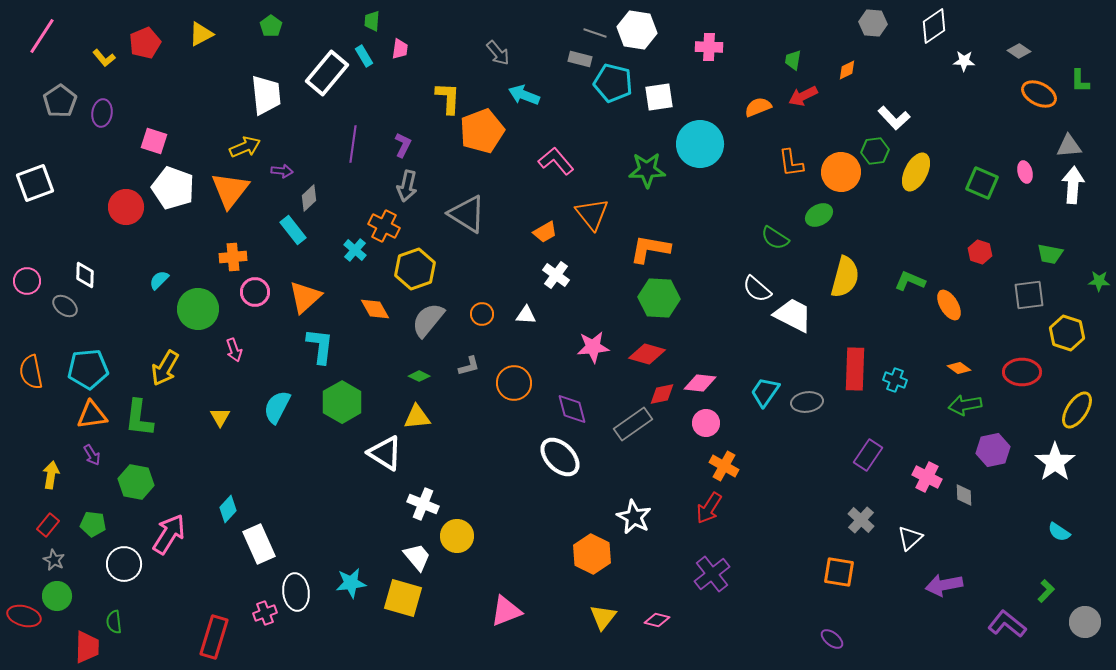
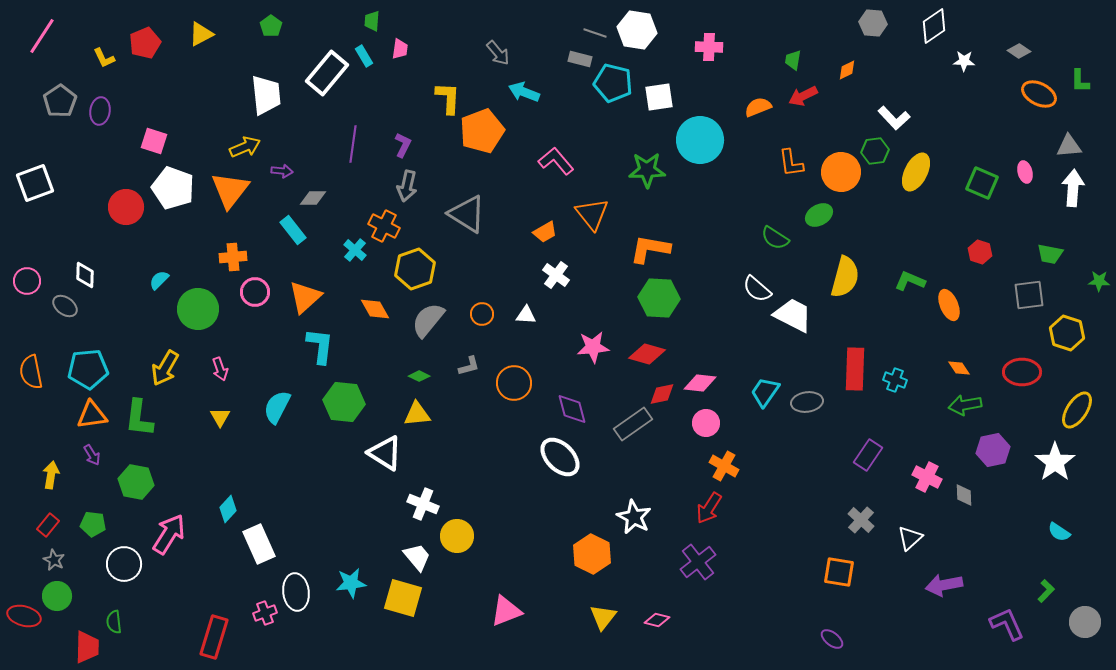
yellow L-shape at (104, 58): rotated 15 degrees clockwise
cyan arrow at (524, 95): moved 3 px up
purple ellipse at (102, 113): moved 2 px left, 2 px up
cyan circle at (700, 144): moved 4 px up
white arrow at (1073, 185): moved 3 px down
gray diamond at (309, 198): moved 4 px right; rotated 44 degrees clockwise
orange ellipse at (949, 305): rotated 8 degrees clockwise
pink arrow at (234, 350): moved 14 px left, 19 px down
orange diamond at (959, 368): rotated 20 degrees clockwise
green hexagon at (342, 402): moved 2 px right; rotated 24 degrees counterclockwise
yellow triangle at (417, 417): moved 3 px up
purple cross at (712, 574): moved 14 px left, 12 px up
purple L-shape at (1007, 624): rotated 27 degrees clockwise
